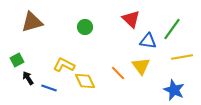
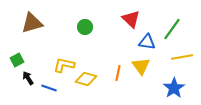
brown triangle: moved 1 px down
blue triangle: moved 1 px left, 1 px down
yellow L-shape: rotated 15 degrees counterclockwise
orange line: rotated 56 degrees clockwise
yellow diamond: moved 1 px right, 2 px up; rotated 50 degrees counterclockwise
blue star: moved 2 px up; rotated 15 degrees clockwise
